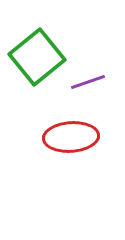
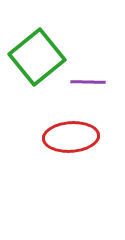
purple line: rotated 20 degrees clockwise
